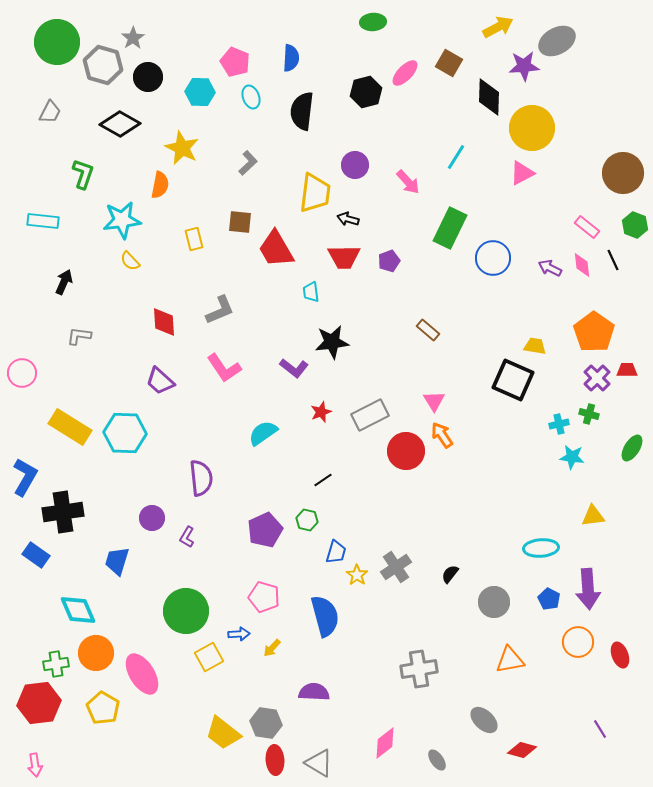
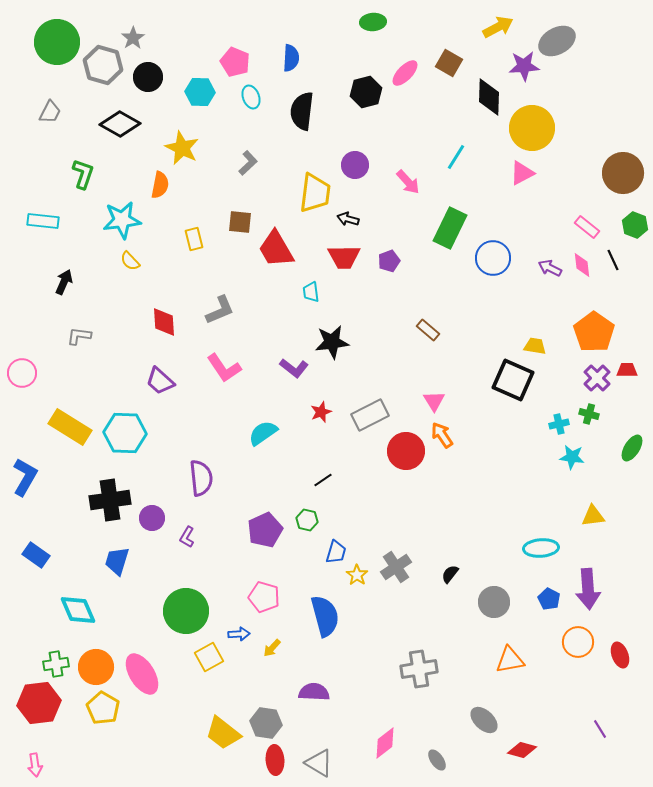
black cross at (63, 512): moved 47 px right, 12 px up
orange circle at (96, 653): moved 14 px down
